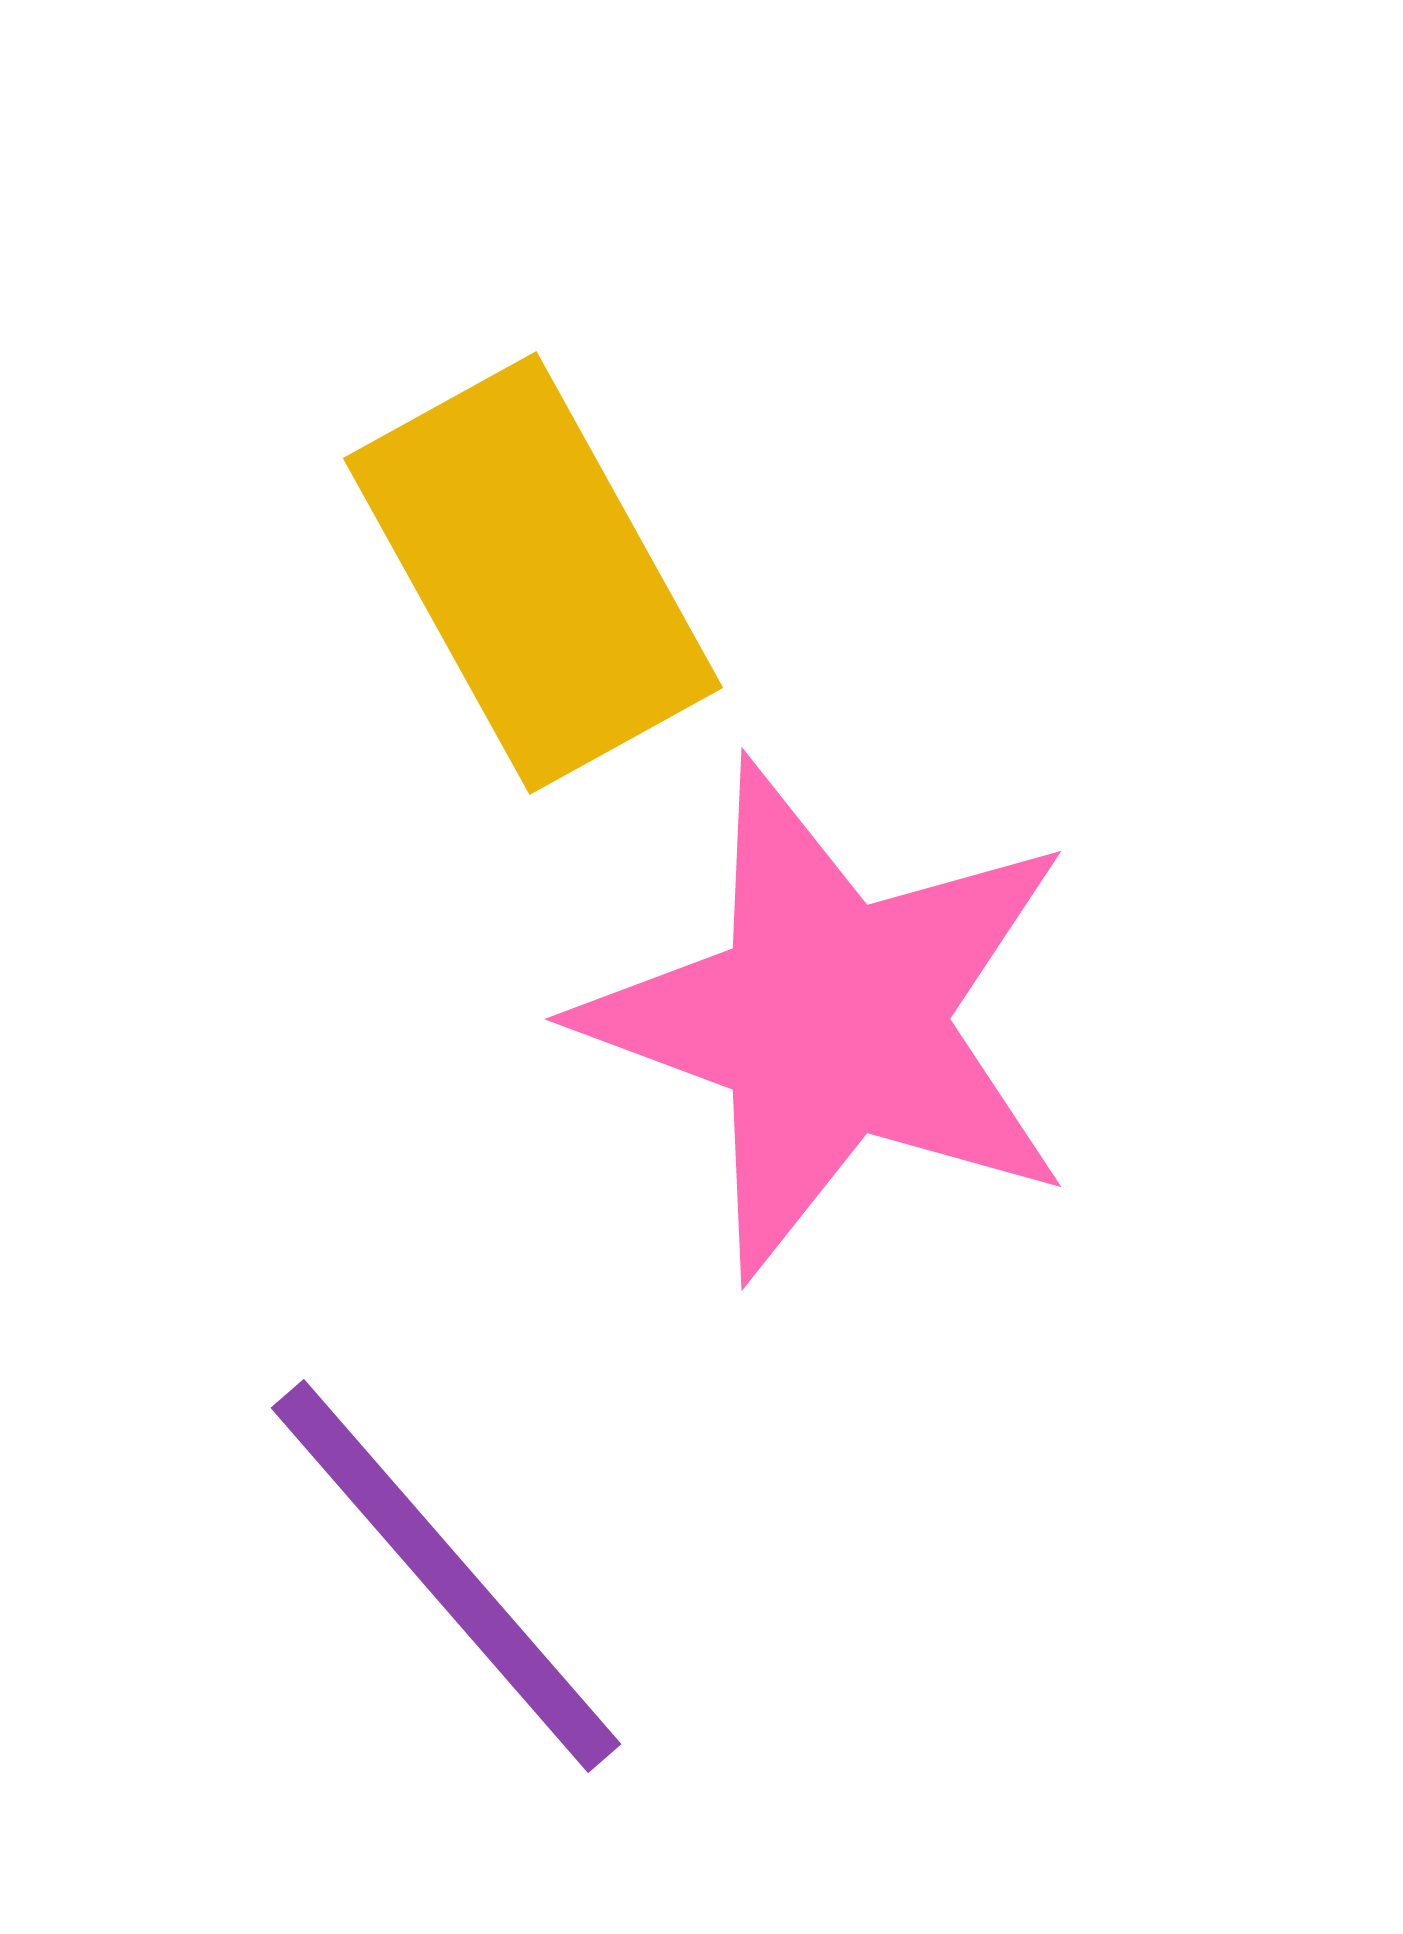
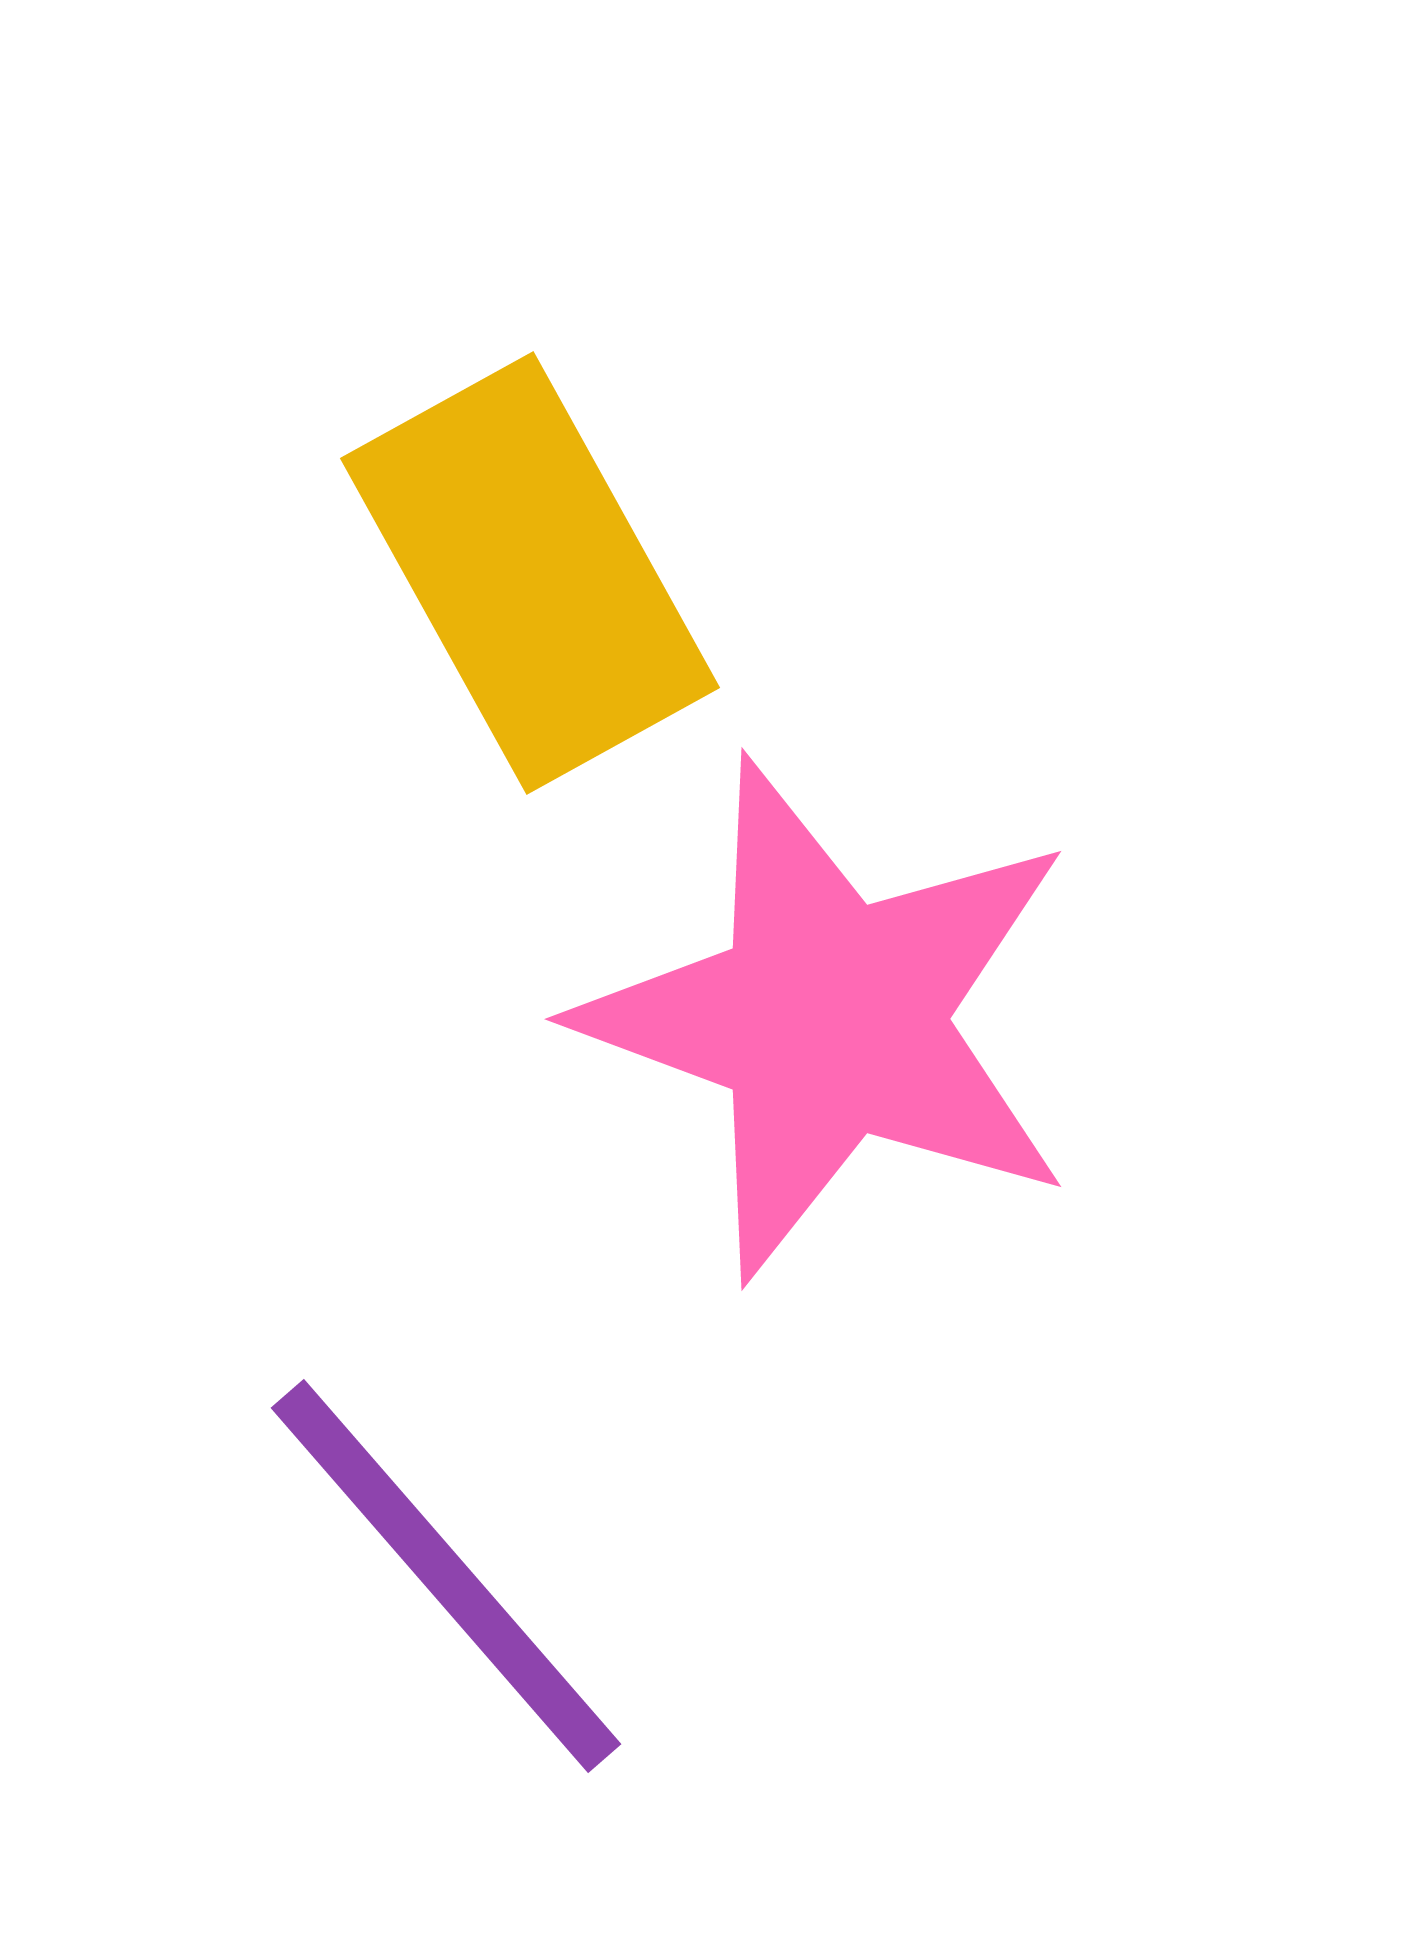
yellow rectangle: moved 3 px left
